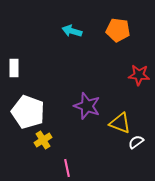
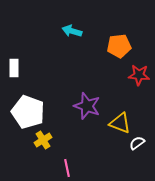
orange pentagon: moved 1 px right, 16 px down; rotated 15 degrees counterclockwise
white semicircle: moved 1 px right, 1 px down
